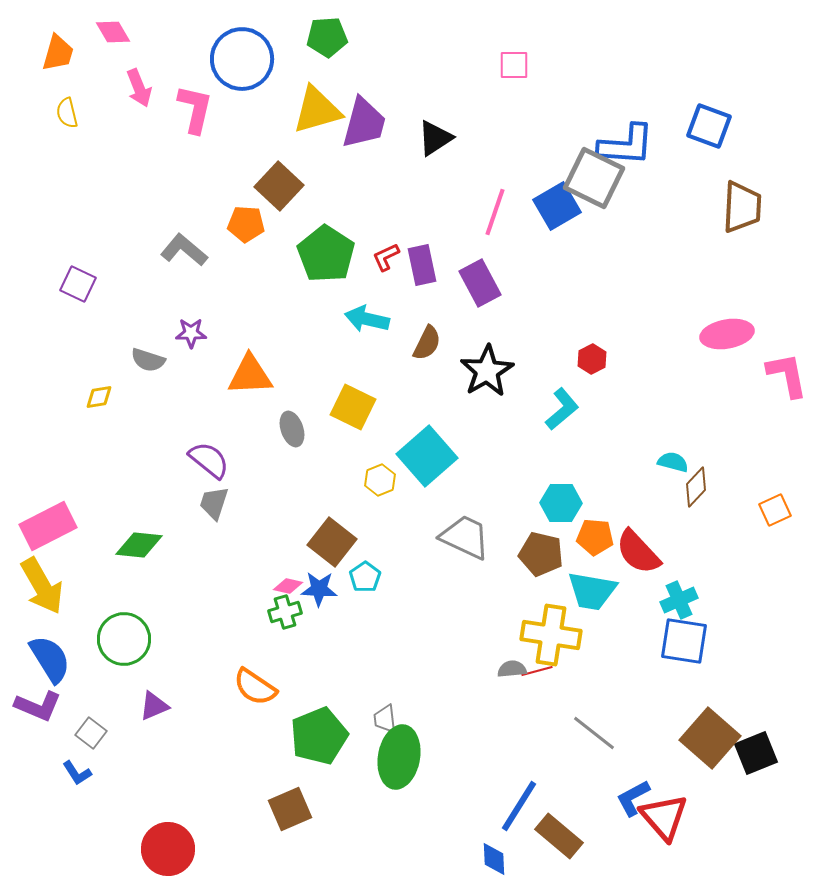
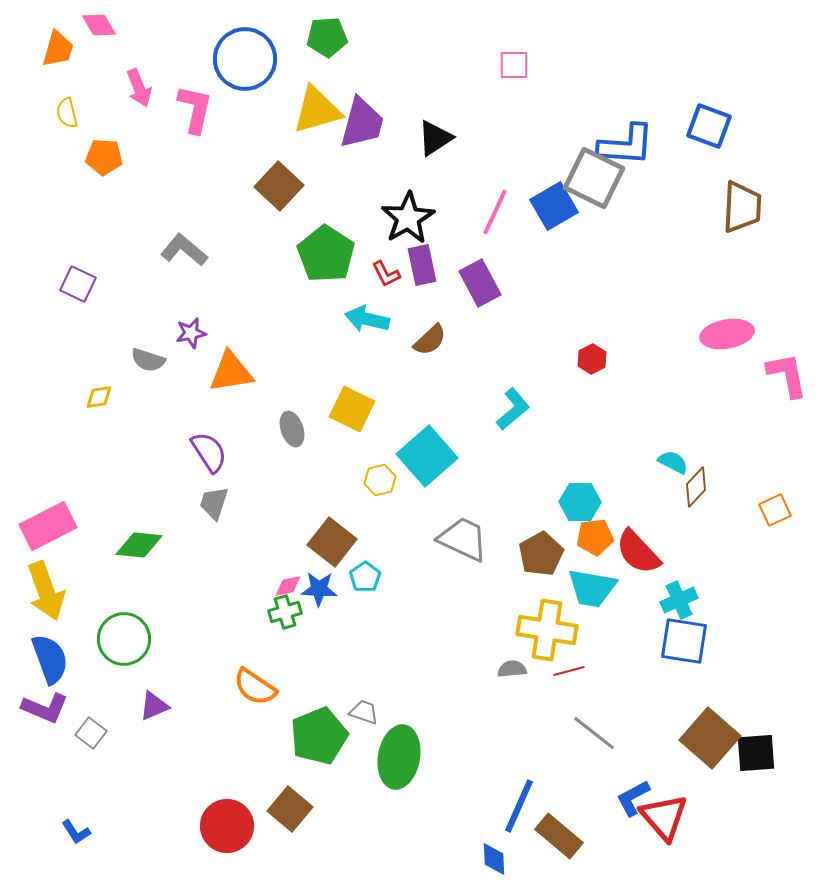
pink diamond at (113, 32): moved 14 px left, 7 px up
orange trapezoid at (58, 53): moved 4 px up
blue circle at (242, 59): moved 3 px right
purple trapezoid at (364, 123): moved 2 px left
blue square at (557, 206): moved 3 px left
pink line at (495, 212): rotated 6 degrees clockwise
orange pentagon at (246, 224): moved 142 px left, 67 px up
red L-shape at (386, 257): moved 17 px down; rotated 92 degrees counterclockwise
purple star at (191, 333): rotated 12 degrees counterclockwise
brown semicircle at (427, 343): moved 3 px right, 3 px up; rotated 21 degrees clockwise
black star at (487, 371): moved 79 px left, 153 px up
orange triangle at (250, 375): moved 19 px left, 3 px up; rotated 6 degrees counterclockwise
yellow square at (353, 407): moved 1 px left, 2 px down
cyan L-shape at (562, 409): moved 49 px left
purple semicircle at (209, 460): moved 8 px up; rotated 18 degrees clockwise
cyan semicircle at (673, 462): rotated 12 degrees clockwise
yellow hexagon at (380, 480): rotated 8 degrees clockwise
cyan hexagon at (561, 503): moved 19 px right, 1 px up
gray trapezoid at (465, 537): moved 2 px left, 2 px down
orange pentagon at (595, 537): rotated 12 degrees counterclockwise
brown pentagon at (541, 554): rotated 30 degrees clockwise
yellow arrow at (42, 586): moved 4 px right, 5 px down; rotated 10 degrees clockwise
pink diamond at (288, 586): rotated 24 degrees counterclockwise
cyan trapezoid at (592, 591): moved 3 px up
yellow cross at (551, 635): moved 4 px left, 5 px up
blue semicircle at (50, 659): rotated 12 degrees clockwise
red line at (537, 671): moved 32 px right
purple L-shape at (38, 706): moved 7 px right, 2 px down
gray trapezoid at (385, 719): moved 21 px left, 7 px up; rotated 116 degrees clockwise
black square at (756, 753): rotated 18 degrees clockwise
blue L-shape at (77, 773): moved 1 px left, 59 px down
blue line at (519, 806): rotated 8 degrees counterclockwise
brown square at (290, 809): rotated 27 degrees counterclockwise
red circle at (168, 849): moved 59 px right, 23 px up
